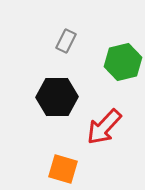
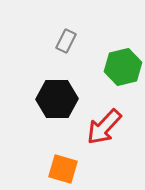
green hexagon: moved 5 px down
black hexagon: moved 2 px down
